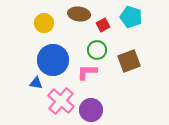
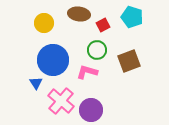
cyan pentagon: moved 1 px right
pink L-shape: rotated 15 degrees clockwise
blue triangle: rotated 48 degrees clockwise
